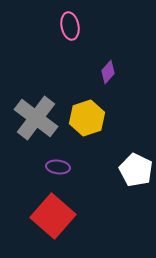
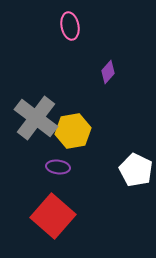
yellow hexagon: moved 14 px left, 13 px down; rotated 8 degrees clockwise
